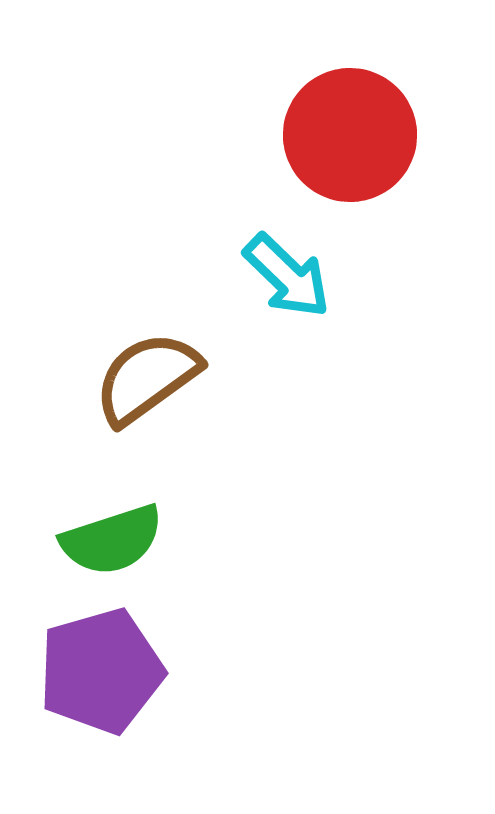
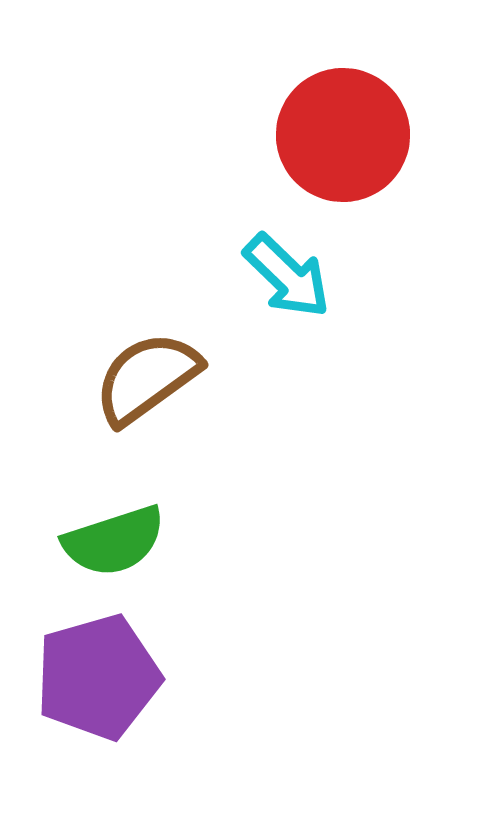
red circle: moved 7 px left
green semicircle: moved 2 px right, 1 px down
purple pentagon: moved 3 px left, 6 px down
